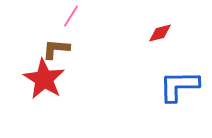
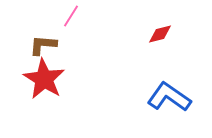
red diamond: moved 1 px down
brown L-shape: moved 13 px left, 4 px up
blue L-shape: moved 10 px left, 11 px down; rotated 36 degrees clockwise
